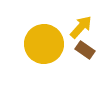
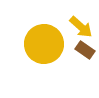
yellow arrow: rotated 90 degrees clockwise
